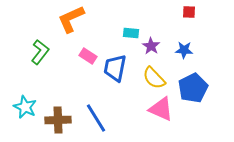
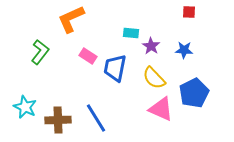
blue pentagon: moved 1 px right, 5 px down
